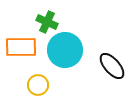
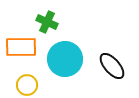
cyan circle: moved 9 px down
yellow circle: moved 11 px left
